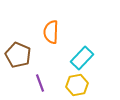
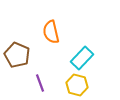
orange semicircle: rotated 15 degrees counterclockwise
brown pentagon: moved 1 px left
yellow hexagon: rotated 25 degrees clockwise
